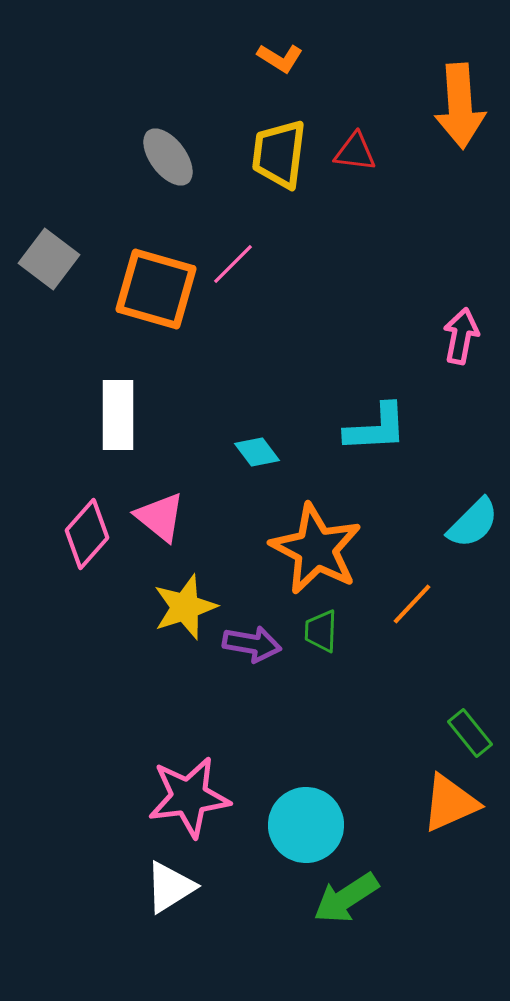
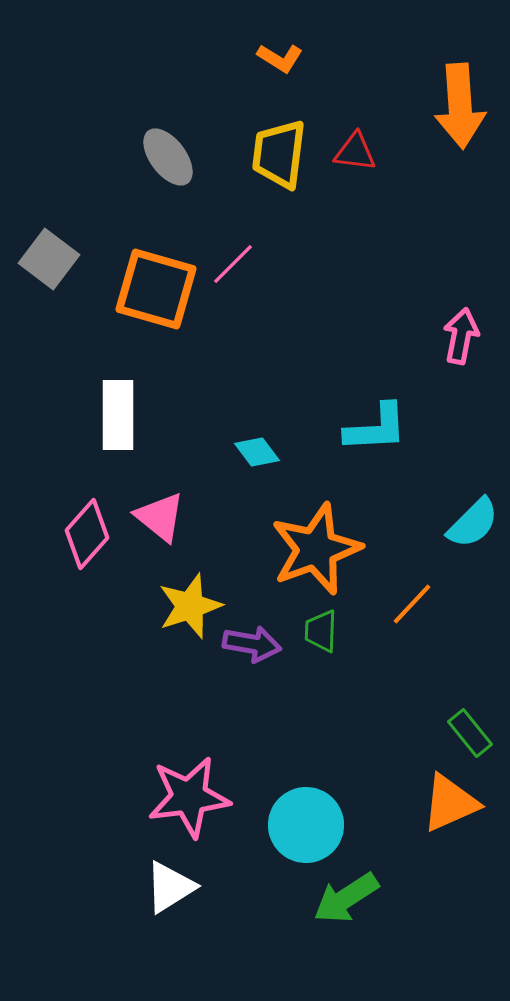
orange star: rotated 24 degrees clockwise
yellow star: moved 5 px right, 1 px up
